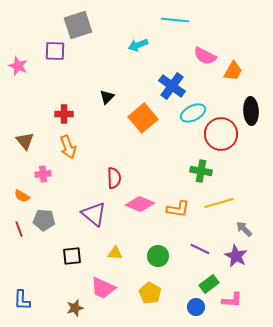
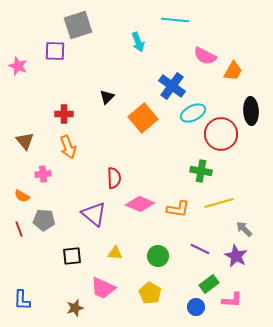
cyan arrow: moved 3 px up; rotated 90 degrees counterclockwise
